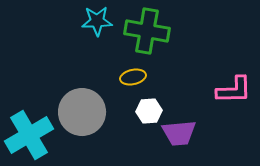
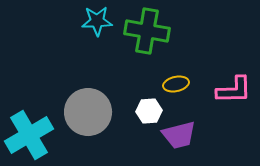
yellow ellipse: moved 43 px right, 7 px down
gray circle: moved 6 px right
purple trapezoid: moved 2 px down; rotated 9 degrees counterclockwise
